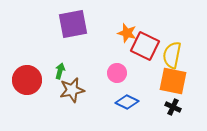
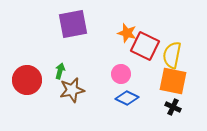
pink circle: moved 4 px right, 1 px down
blue diamond: moved 4 px up
